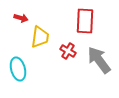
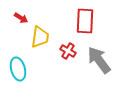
red arrow: rotated 16 degrees clockwise
